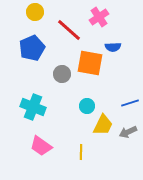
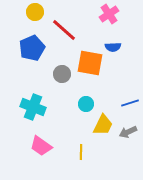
pink cross: moved 10 px right, 3 px up
red line: moved 5 px left
cyan circle: moved 1 px left, 2 px up
